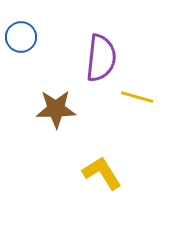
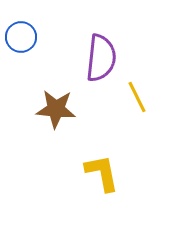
yellow line: rotated 48 degrees clockwise
brown star: rotated 6 degrees clockwise
yellow L-shape: rotated 21 degrees clockwise
